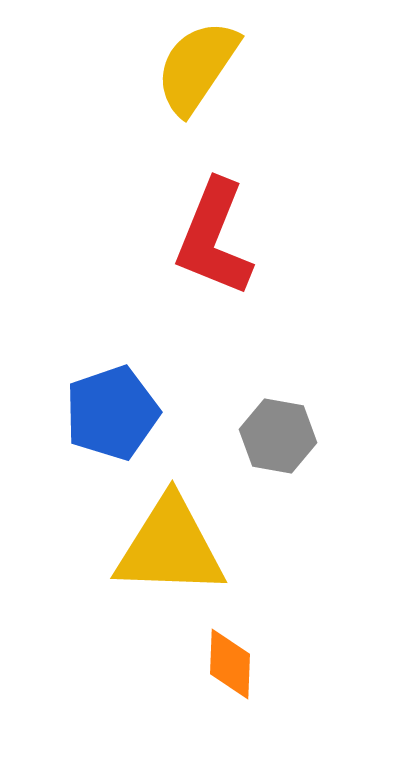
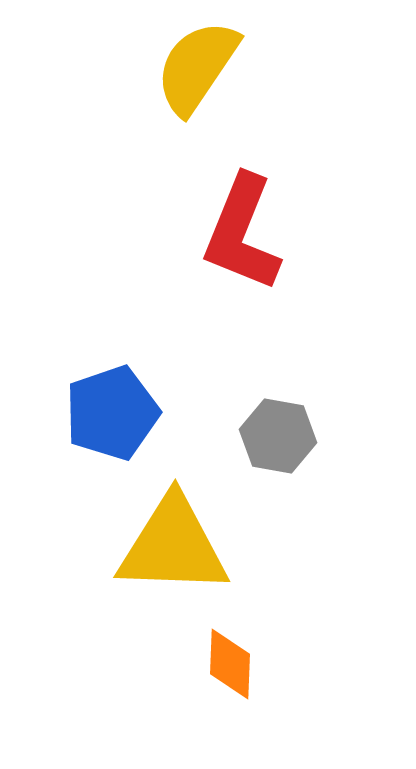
red L-shape: moved 28 px right, 5 px up
yellow triangle: moved 3 px right, 1 px up
